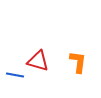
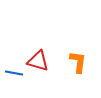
blue line: moved 1 px left, 2 px up
